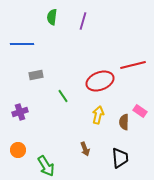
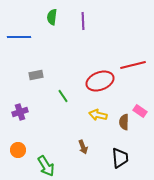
purple line: rotated 18 degrees counterclockwise
blue line: moved 3 px left, 7 px up
yellow arrow: rotated 90 degrees counterclockwise
brown arrow: moved 2 px left, 2 px up
